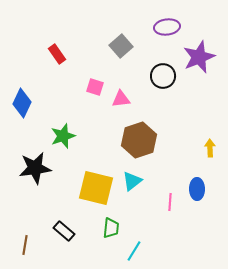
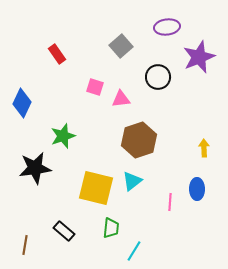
black circle: moved 5 px left, 1 px down
yellow arrow: moved 6 px left
